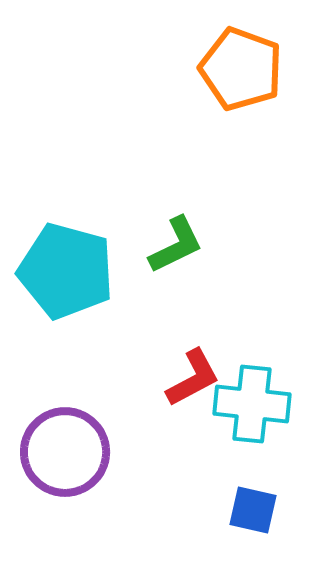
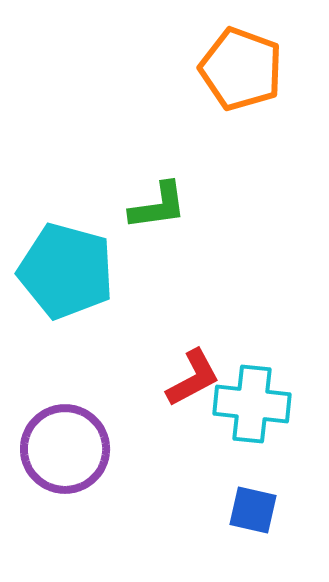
green L-shape: moved 18 px left, 39 px up; rotated 18 degrees clockwise
purple circle: moved 3 px up
